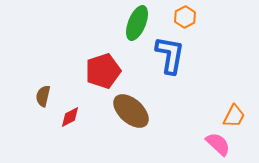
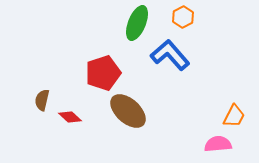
orange hexagon: moved 2 px left
blue L-shape: rotated 51 degrees counterclockwise
red pentagon: moved 2 px down
brown semicircle: moved 1 px left, 4 px down
brown ellipse: moved 3 px left
red diamond: rotated 70 degrees clockwise
pink semicircle: rotated 48 degrees counterclockwise
